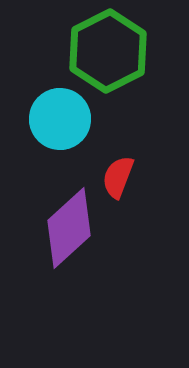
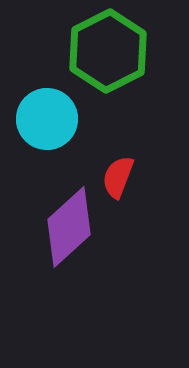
cyan circle: moved 13 px left
purple diamond: moved 1 px up
